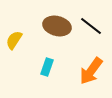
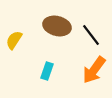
black line: moved 9 px down; rotated 15 degrees clockwise
cyan rectangle: moved 4 px down
orange arrow: moved 3 px right, 1 px up
